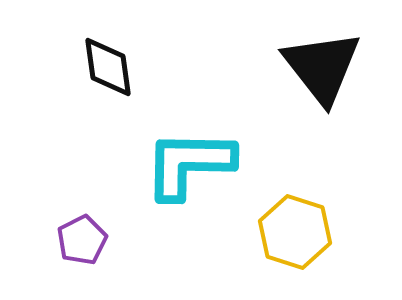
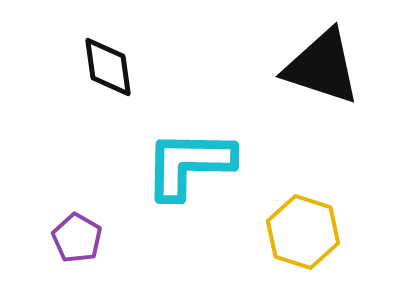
black triangle: rotated 34 degrees counterclockwise
yellow hexagon: moved 8 px right
purple pentagon: moved 5 px left, 2 px up; rotated 15 degrees counterclockwise
